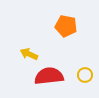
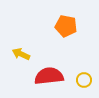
yellow arrow: moved 8 px left
yellow circle: moved 1 px left, 5 px down
